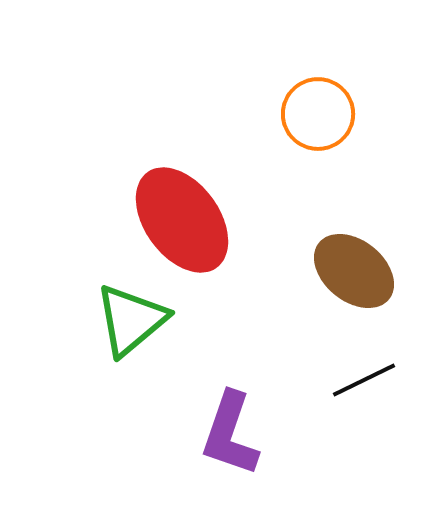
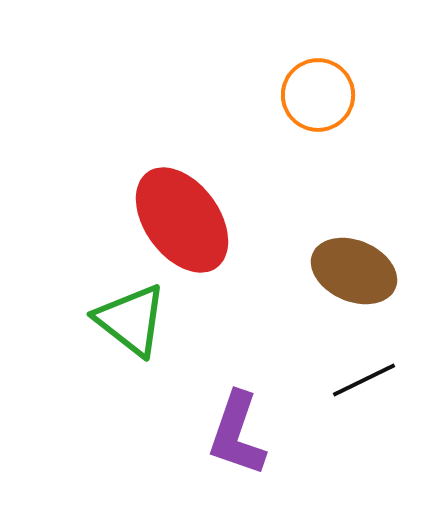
orange circle: moved 19 px up
brown ellipse: rotated 16 degrees counterclockwise
green triangle: rotated 42 degrees counterclockwise
purple L-shape: moved 7 px right
